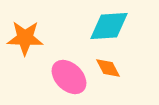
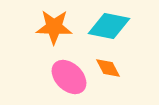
cyan diamond: rotated 15 degrees clockwise
orange star: moved 29 px right, 11 px up
